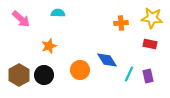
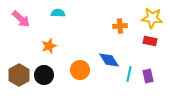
orange cross: moved 1 px left, 3 px down
red rectangle: moved 3 px up
blue diamond: moved 2 px right
cyan line: rotated 14 degrees counterclockwise
